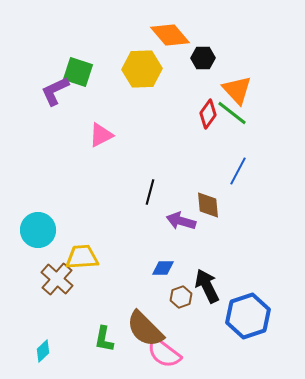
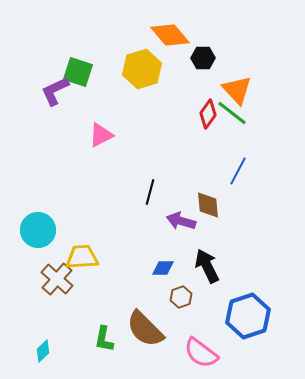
yellow hexagon: rotated 15 degrees counterclockwise
black arrow: moved 20 px up
pink semicircle: moved 37 px right
